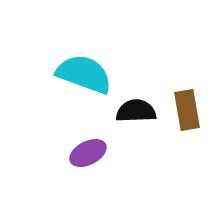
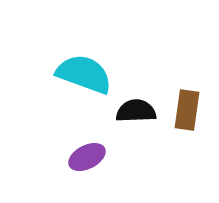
brown rectangle: rotated 18 degrees clockwise
purple ellipse: moved 1 px left, 4 px down
